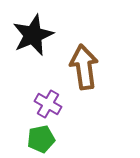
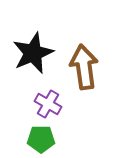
black star: moved 18 px down
green pentagon: rotated 12 degrees clockwise
